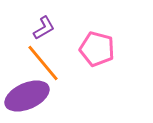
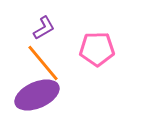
pink pentagon: rotated 16 degrees counterclockwise
purple ellipse: moved 10 px right, 1 px up
